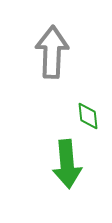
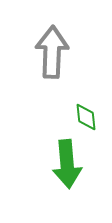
green diamond: moved 2 px left, 1 px down
